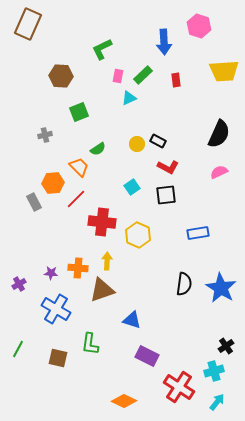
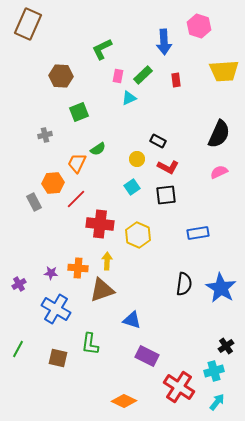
yellow circle at (137, 144): moved 15 px down
orange trapezoid at (79, 167): moved 2 px left, 4 px up; rotated 110 degrees counterclockwise
red cross at (102, 222): moved 2 px left, 2 px down
